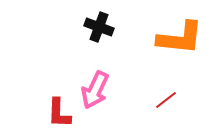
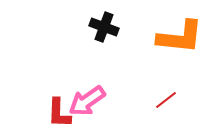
black cross: moved 5 px right
orange L-shape: moved 1 px up
pink arrow: moved 8 px left, 11 px down; rotated 30 degrees clockwise
